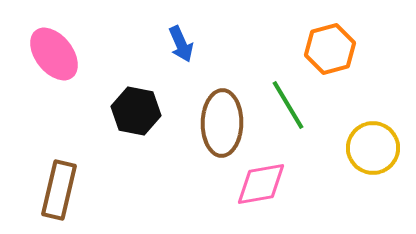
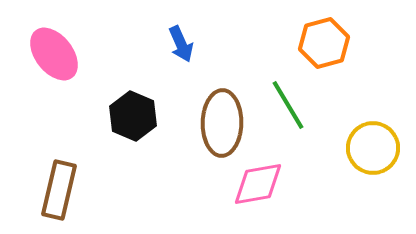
orange hexagon: moved 6 px left, 6 px up
black hexagon: moved 3 px left, 5 px down; rotated 12 degrees clockwise
pink diamond: moved 3 px left
